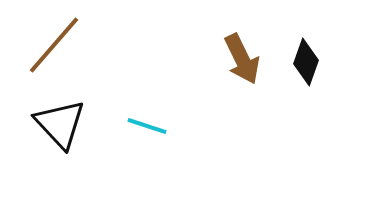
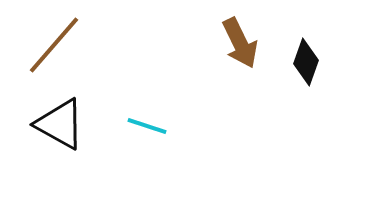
brown arrow: moved 2 px left, 16 px up
black triangle: rotated 18 degrees counterclockwise
